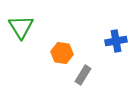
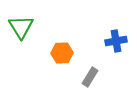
orange hexagon: rotated 10 degrees counterclockwise
gray rectangle: moved 7 px right, 2 px down
